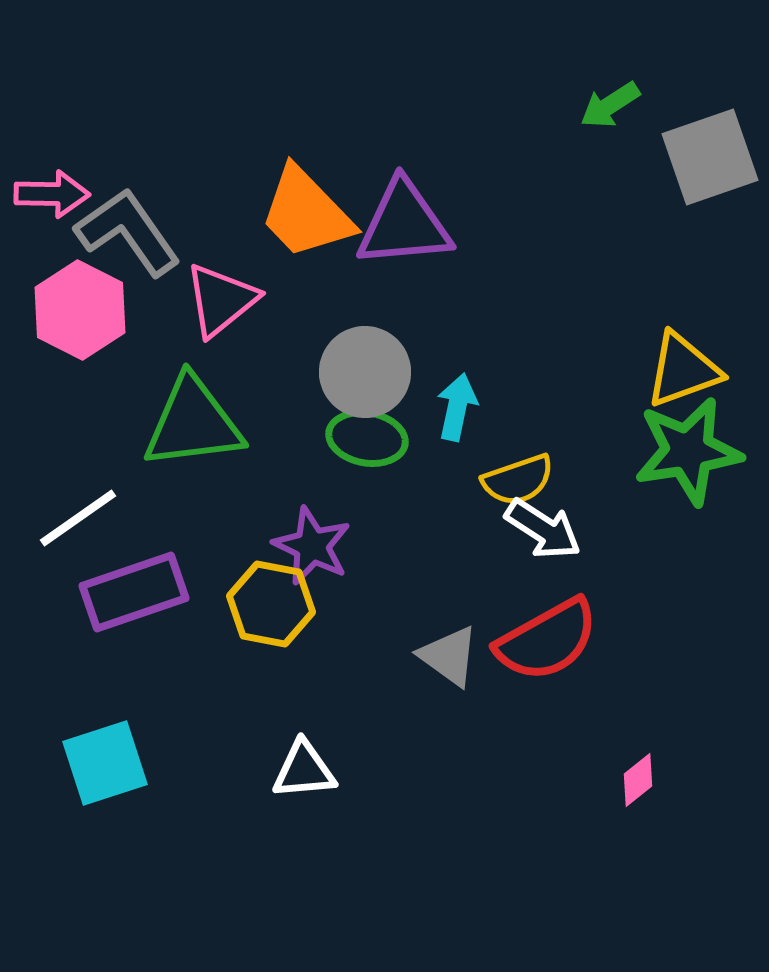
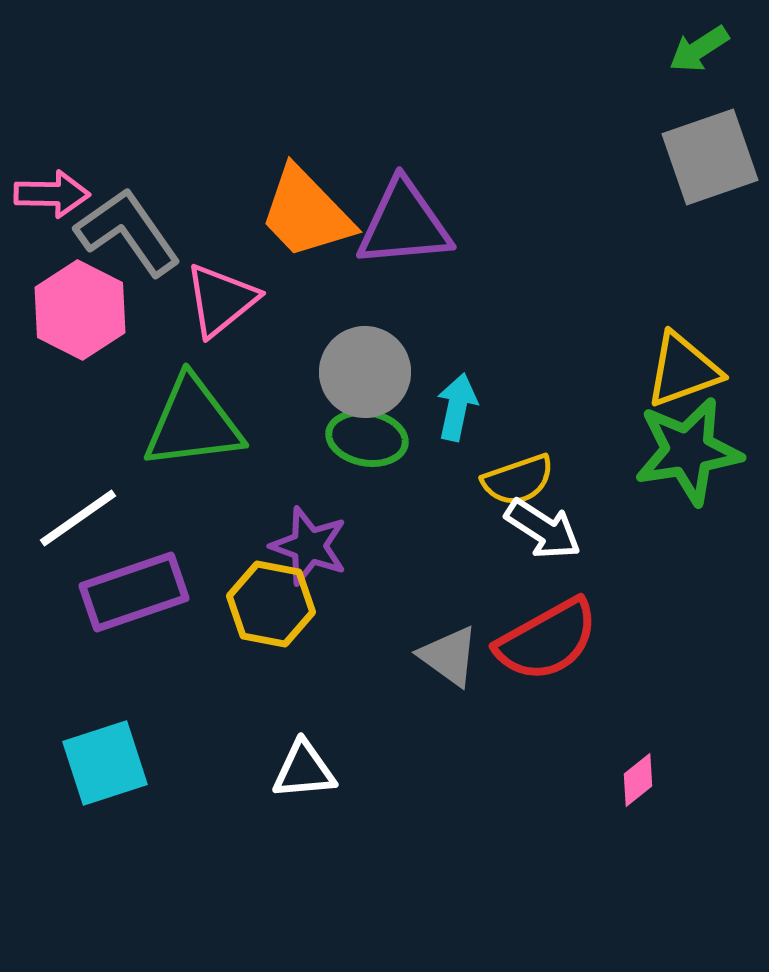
green arrow: moved 89 px right, 56 px up
purple star: moved 3 px left; rotated 6 degrees counterclockwise
